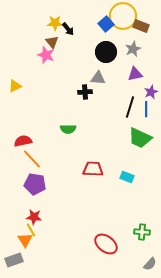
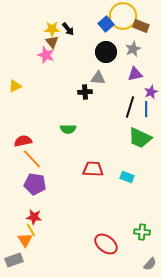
yellow star: moved 3 px left, 6 px down
